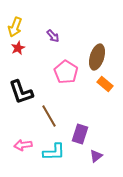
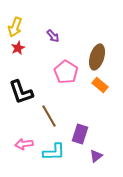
orange rectangle: moved 5 px left, 1 px down
pink arrow: moved 1 px right, 1 px up
